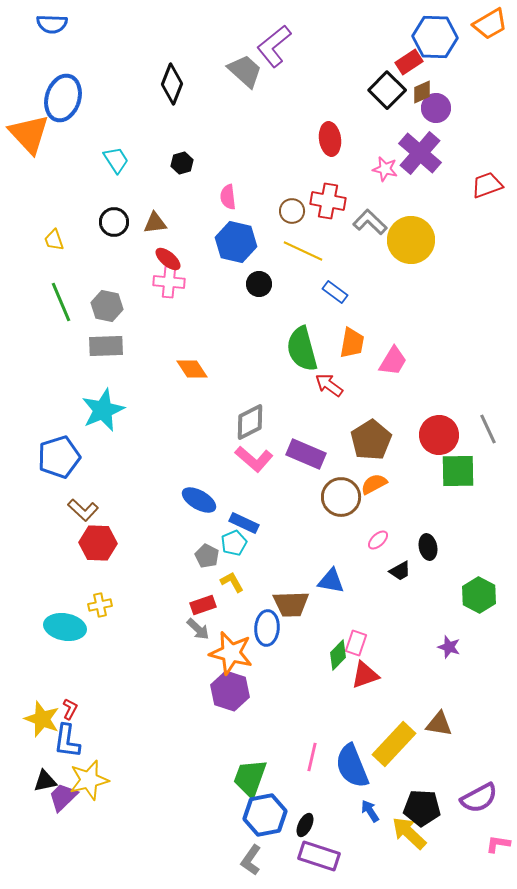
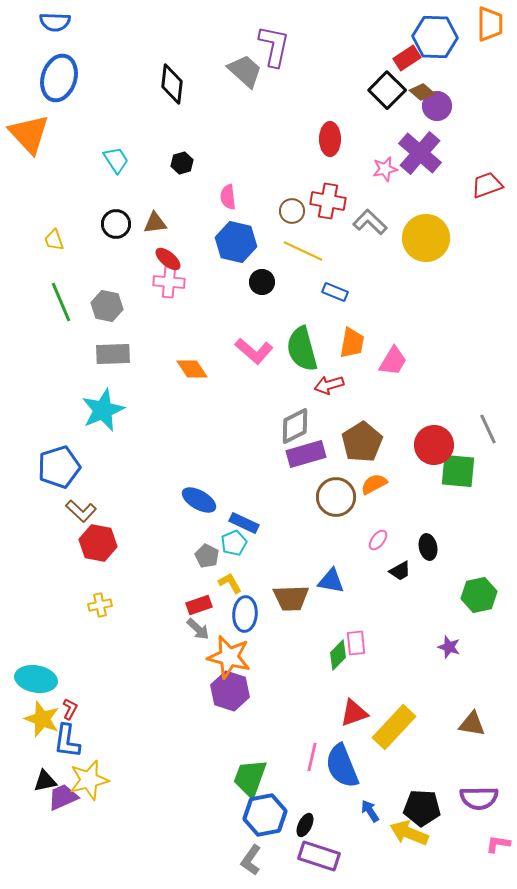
blue semicircle at (52, 24): moved 3 px right, 2 px up
orange trapezoid at (490, 24): rotated 60 degrees counterclockwise
purple L-shape at (274, 46): rotated 141 degrees clockwise
red rectangle at (409, 62): moved 2 px left, 4 px up
black diamond at (172, 84): rotated 15 degrees counterclockwise
brown diamond at (422, 92): rotated 65 degrees clockwise
blue ellipse at (63, 98): moved 4 px left, 20 px up
purple circle at (436, 108): moved 1 px right, 2 px up
red ellipse at (330, 139): rotated 8 degrees clockwise
pink star at (385, 169): rotated 25 degrees counterclockwise
black circle at (114, 222): moved 2 px right, 2 px down
yellow circle at (411, 240): moved 15 px right, 2 px up
black circle at (259, 284): moved 3 px right, 2 px up
blue rectangle at (335, 292): rotated 15 degrees counterclockwise
gray rectangle at (106, 346): moved 7 px right, 8 px down
red arrow at (329, 385): rotated 52 degrees counterclockwise
gray diamond at (250, 422): moved 45 px right, 4 px down
red circle at (439, 435): moved 5 px left, 10 px down
brown pentagon at (371, 440): moved 9 px left, 2 px down
purple rectangle at (306, 454): rotated 39 degrees counterclockwise
blue pentagon at (59, 457): moved 10 px down
pink L-shape at (254, 459): moved 108 px up
green square at (458, 471): rotated 6 degrees clockwise
brown circle at (341, 497): moved 5 px left
brown L-shape at (83, 510): moved 2 px left, 1 px down
pink ellipse at (378, 540): rotated 10 degrees counterclockwise
red hexagon at (98, 543): rotated 9 degrees clockwise
yellow L-shape at (232, 582): moved 2 px left, 1 px down
green hexagon at (479, 595): rotated 20 degrees clockwise
brown trapezoid at (291, 604): moved 6 px up
red rectangle at (203, 605): moved 4 px left
cyan ellipse at (65, 627): moved 29 px left, 52 px down
blue ellipse at (267, 628): moved 22 px left, 14 px up
pink rectangle at (356, 643): rotated 25 degrees counterclockwise
orange star at (231, 653): moved 2 px left, 4 px down
red triangle at (365, 675): moved 11 px left, 38 px down
brown triangle at (439, 724): moved 33 px right
yellow rectangle at (394, 744): moved 17 px up
blue semicircle at (352, 766): moved 10 px left
purple trapezoid at (63, 797): rotated 20 degrees clockwise
purple semicircle at (479, 798): rotated 27 degrees clockwise
yellow arrow at (409, 833): rotated 21 degrees counterclockwise
